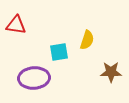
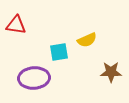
yellow semicircle: rotated 48 degrees clockwise
